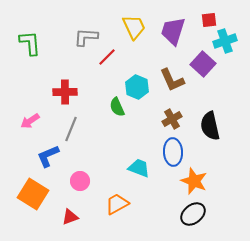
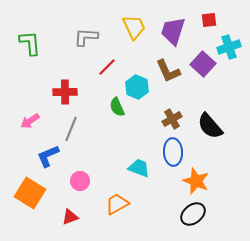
cyan cross: moved 4 px right, 6 px down
red line: moved 10 px down
brown L-shape: moved 4 px left, 9 px up
black semicircle: rotated 28 degrees counterclockwise
orange star: moved 2 px right
orange square: moved 3 px left, 1 px up
